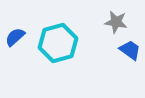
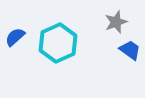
gray star: rotated 30 degrees counterclockwise
cyan hexagon: rotated 9 degrees counterclockwise
